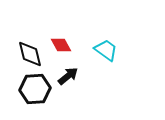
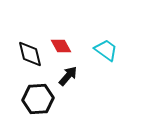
red diamond: moved 1 px down
black arrow: rotated 10 degrees counterclockwise
black hexagon: moved 3 px right, 10 px down
